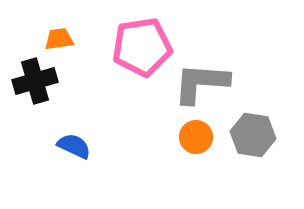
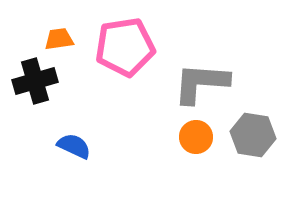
pink pentagon: moved 17 px left
